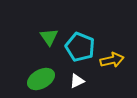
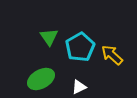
cyan pentagon: rotated 20 degrees clockwise
yellow arrow: moved 5 px up; rotated 125 degrees counterclockwise
white triangle: moved 2 px right, 6 px down
